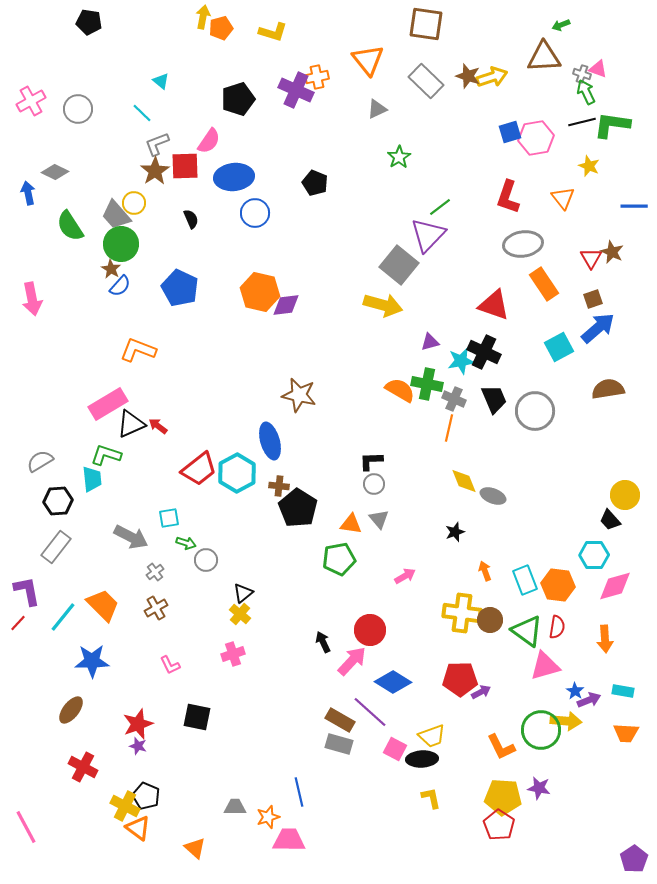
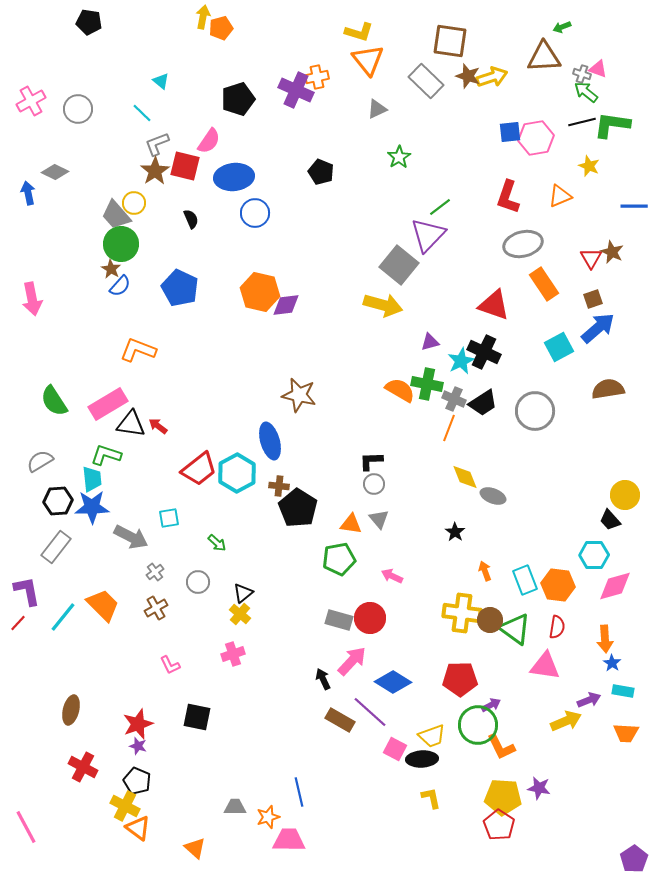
brown square at (426, 24): moved 24 px right, 17 px down
green arrow at (561, 25): moved 1 px right, 2 px down
yellow L-shape at (273, 32): moved 86 px right
green arrow at (586, 92): rotated 25 degrees counterclockwise
blue square at (510, 132): rotated 10 degrees clockwise
red square at (185, 166): rotated 16 degrees clockwise
black pentagon at (315, 183): moved 6 px right, 11 px up
orange triangle at (563, 198): moved 3 px left, 2 px up; rotated 45 degrees clockwise
green semicircle at (70, 226): moved 16 px left, 175 px down
gray ellipse at (523, 244): rotated 6 degrees counterclockwise
cyan star at (461, 361): rotated 16 degrees counterclockwise
black trapezoid at (494, 399): moved 11 px left, 4 px down; rotated 80 degrees clockwise
black triangle at (131, 424): rotated 32 degrees clockwise
orange line at (449, 428): rotated 8 degrees clockwise
yellow diamond at (464, 481): moved 1 px right, 4 px up
black star at (455, 532): rotated 18 degrees counterclockwise
green arrow at (186, 543): moved 31 px right; rotated 24 degrees clockwise
gray circle at (206, 560): moved 8 px left, 22 px down
pink arrow at (405, 576): moved 13 px left; rotated 125 degrees counterclockwise
red circle at (370, 630): moved 12 px up
green triangle at (527, 631): moved 12 px left, 2 px up
black arrow at (323, 642): moved 37 px down
blue star at (92, 661): moved 154 px up
pink triangle at (545, 666): rotated 24 degrees clockwise
blue star at (575, 691): moved 37 px right, 28 px up
purple arrow at (481, 692): moved 10 px right, 13 px down
brown ellipse at (71, 710): rotated 24 degrees counterclockwise
yellow arrow at (566, 721): rotated 28 degrees counterclockwise
green circle at (541, 730): moved 63 px left, 5 px up
gray rectangle at (339, 744): moved 124 px up
black pentagon at (146, 796): moved 9 px left, 15 px up
